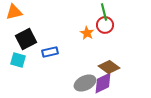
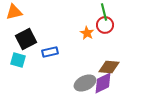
brown diamond: rotated 30 degrees counterclockwise
